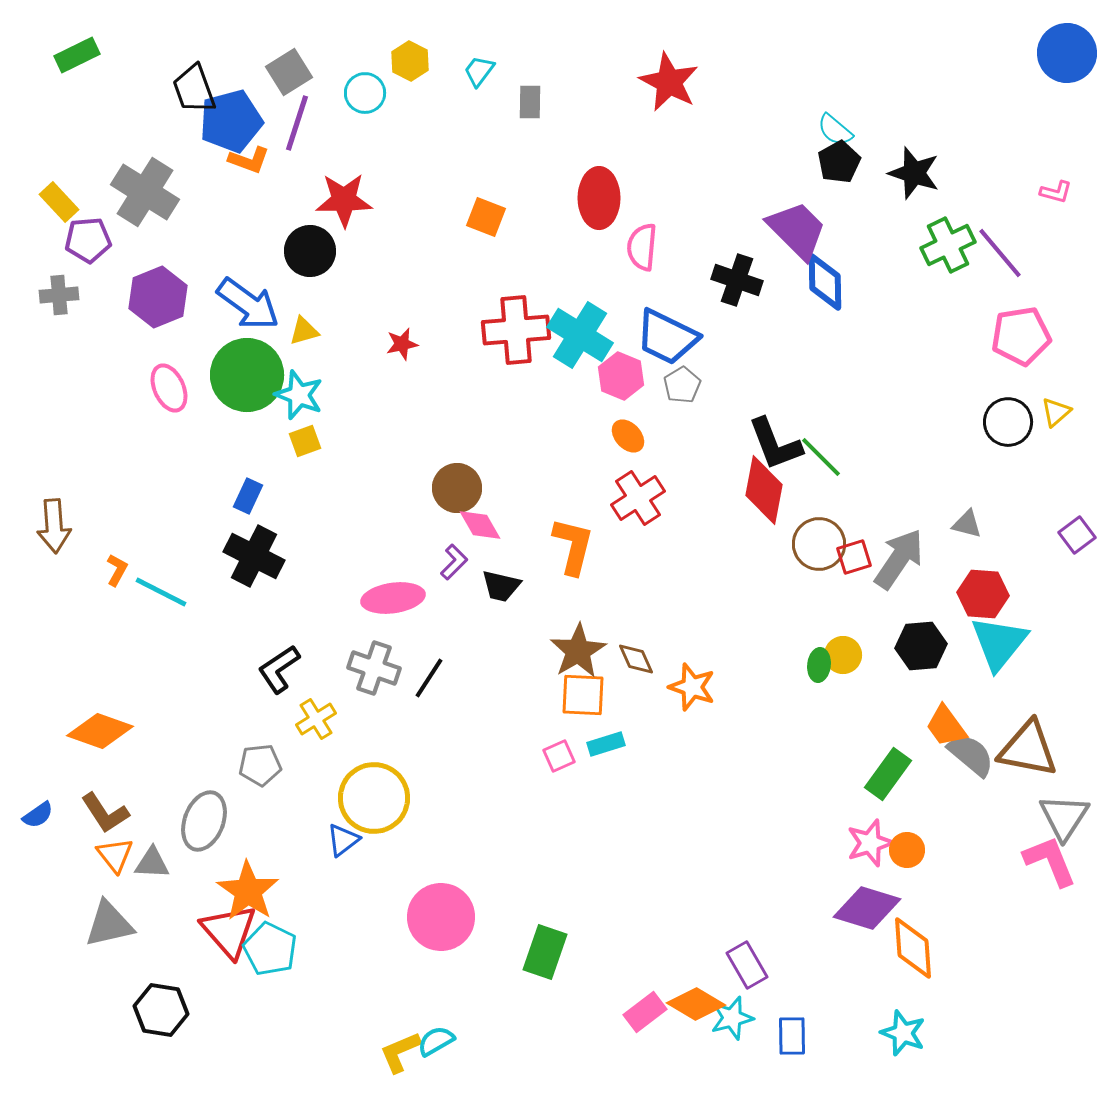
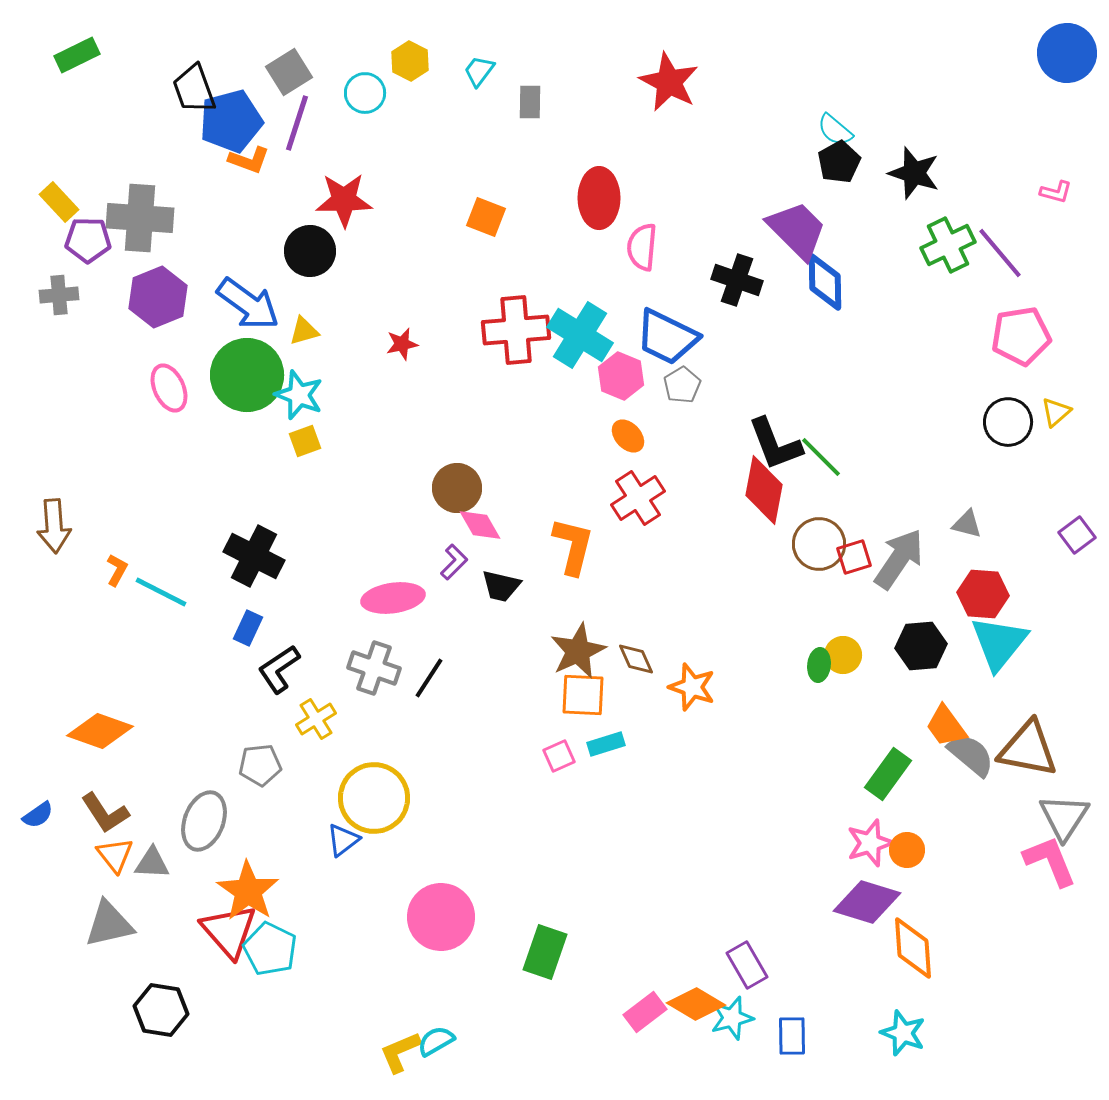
gray cross at (145, 192): moved 5 px left, 26 px down; rotated 28 degrees counterclockwise
purple pentagon at (88, 240): rotated 6 degrees clockwise
blue rectangle at (248, 496): moved 132 px down
brown star at (578, 651): rotated 6 degrees clockwise
purple diamond at (867, 908): moved 6 px up
